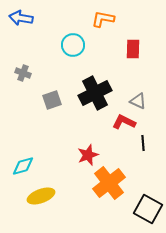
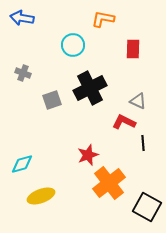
blue arrow: moved 1 px right
black cross: moved 5 px left, 5 px up
cyan diamond: moved 1 px left, 2 px up
black square: moved 1 px left, 2 px up
